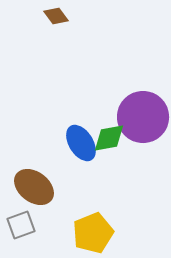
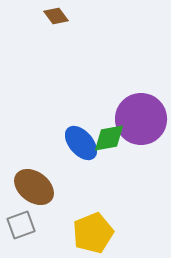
purple circle: moved 2 px left, 2 px down
blue ellipse: rotated 9 degrees counterclockwise
